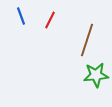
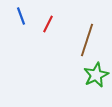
red line: moved 2 px left, 4 px down
green star: rotated 20 degrees counterclockwise
